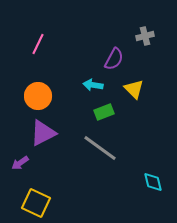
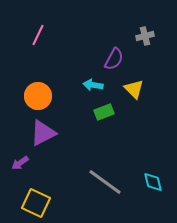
pink line: moved 9 px up
gray line: moved 5 px right, 34 px down
